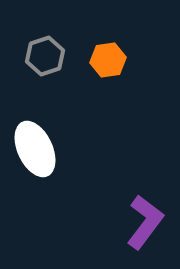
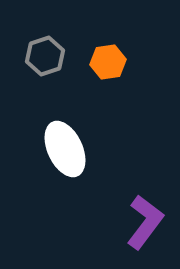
orange hexagon: moved 2 px down
white ellipse: moved 30 px right
